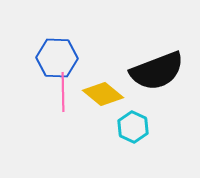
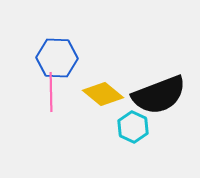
black semicircle: moved 2 px right, 24 px down
pink line: moved 12 px left
